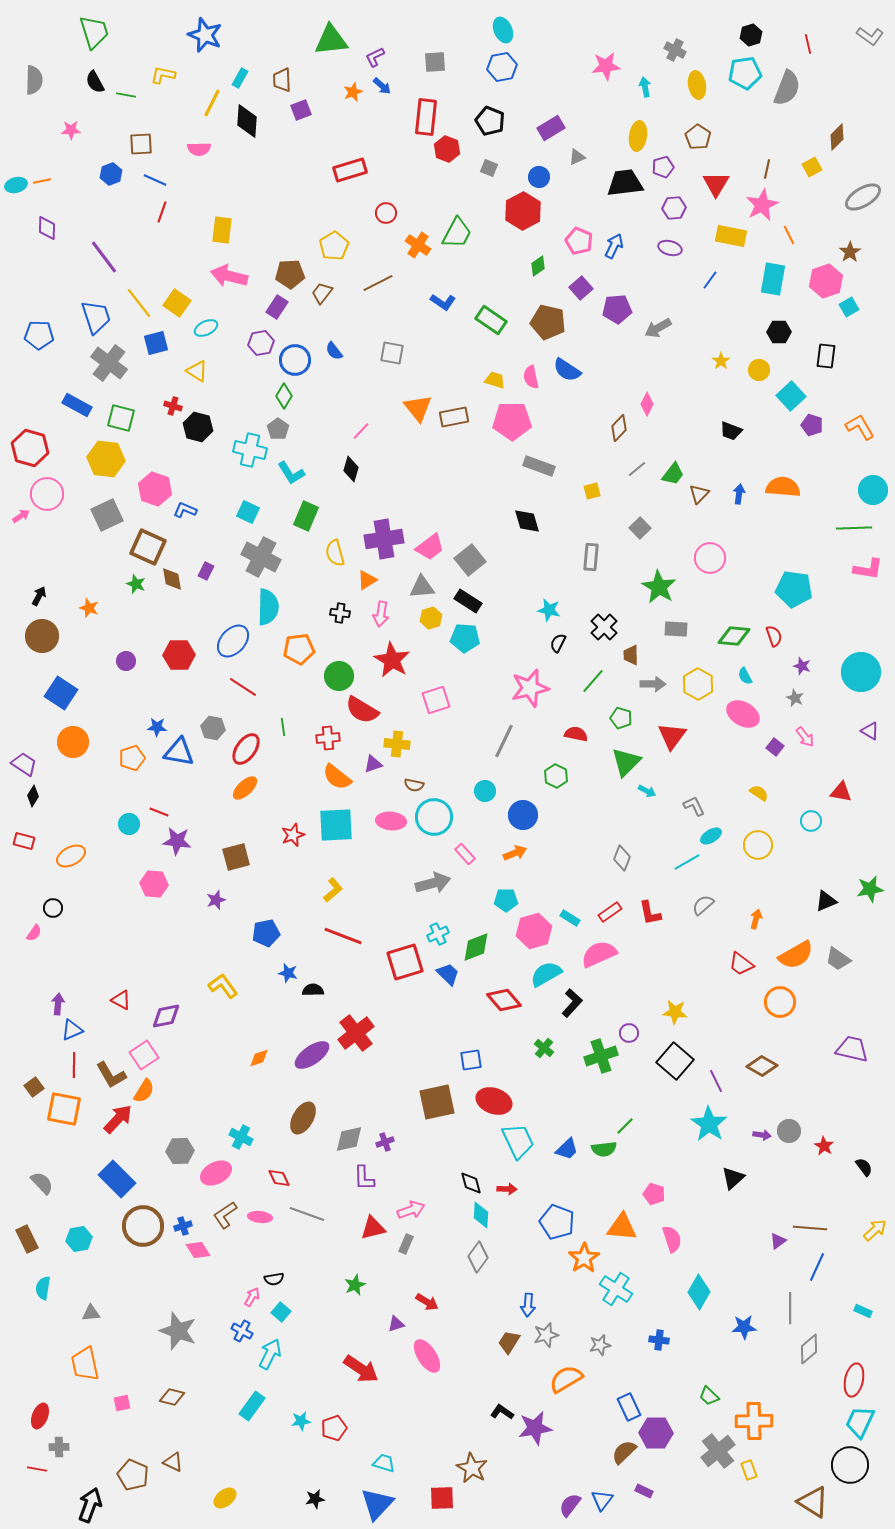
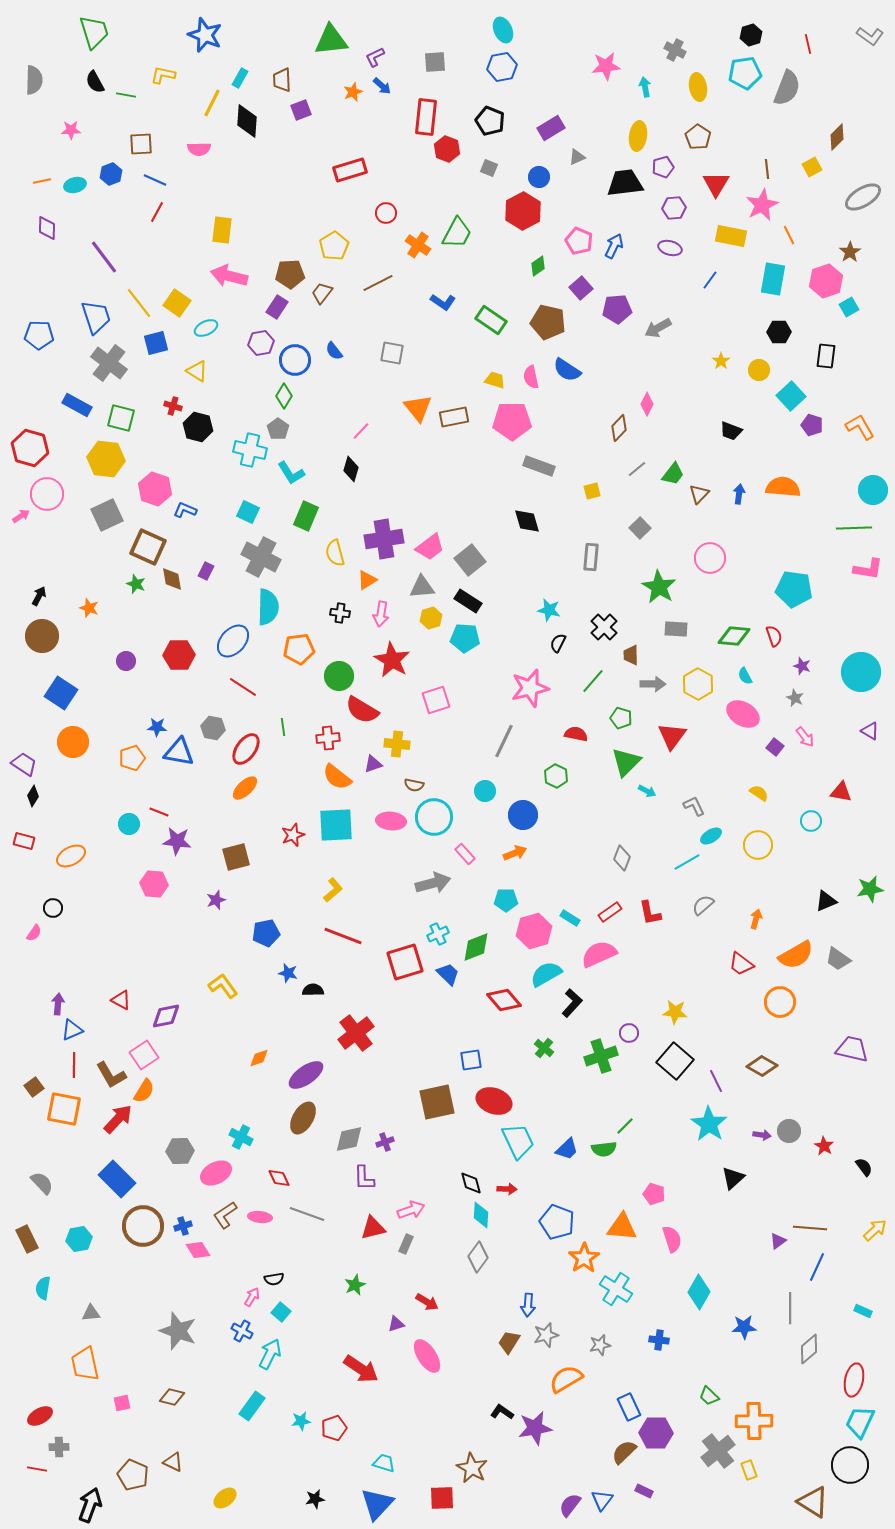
yellow ellipse at (697, 85): moved 1 px right, 2 px down
brown line at (767, 169): rotated 18 degrees counterclockwise
cyan ellipse at (16, 185): moved 59 px right
red line at (162, 212): moved 5 px left; rotated 10 degrees clockwise
purple ellipse at (312, 1055): moved 6 px left, 20 px down
red ellipse at (40, 1416): rotated 40 degrees clockwise
